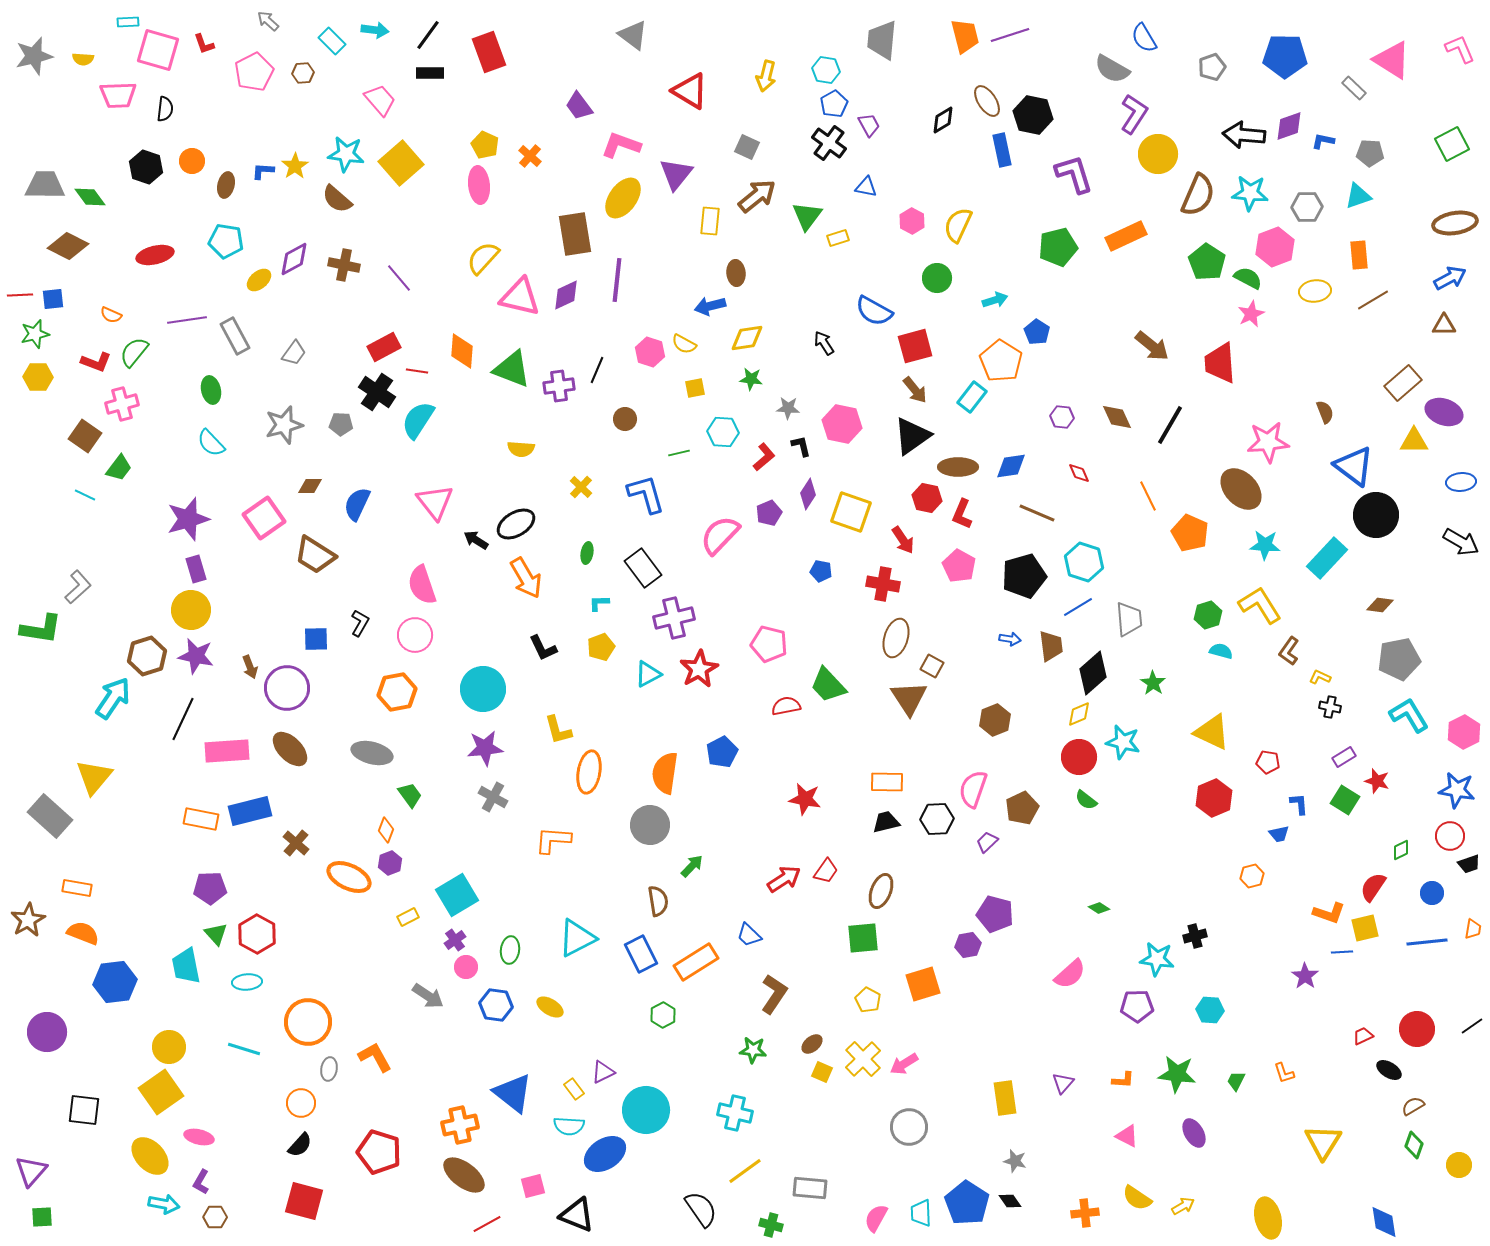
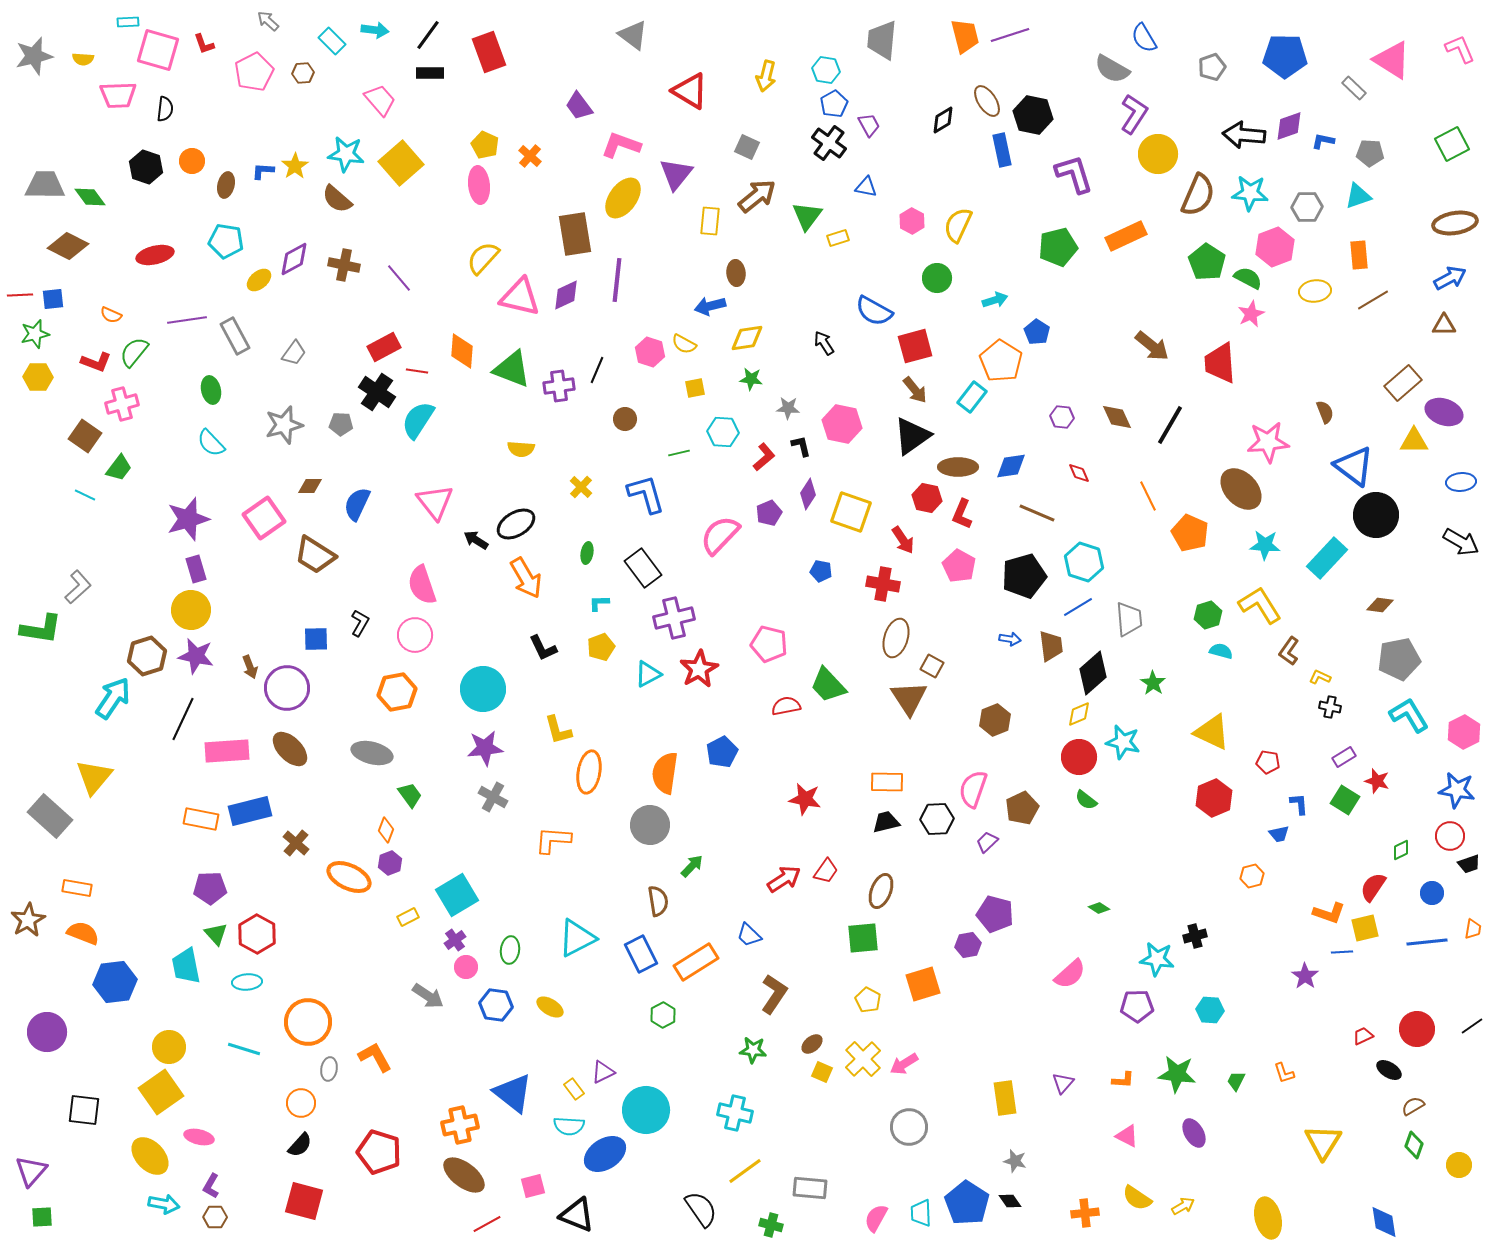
purple L-shape at (201, 1182): moved 10 px right, 4 px down
